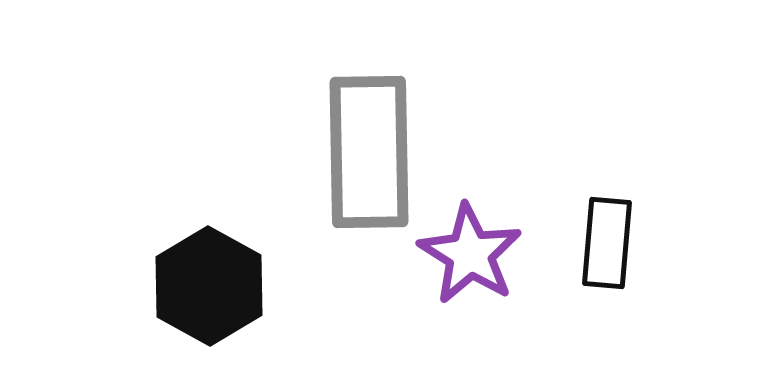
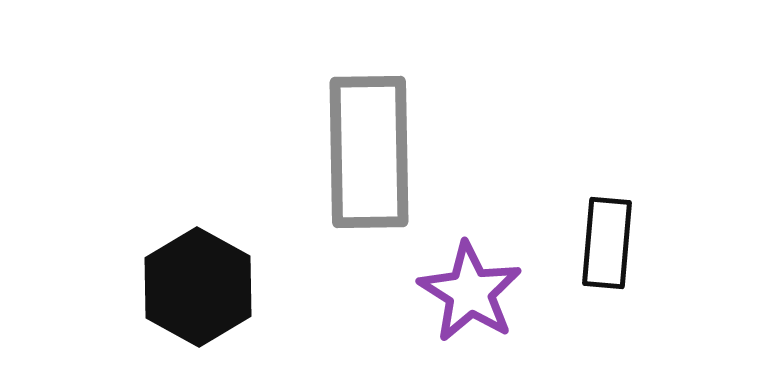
purple star: moved 38 px down
black hexagon: moved 11 px left, 1 px down
